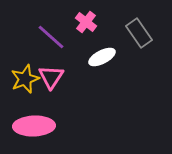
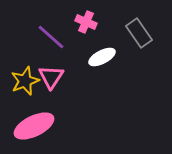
pink cross: rotated 15 degrees counterclockwise
yellow star: moved 2 px down
pink ellipse: rotated 24 degrees counterclockwise
